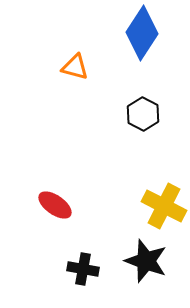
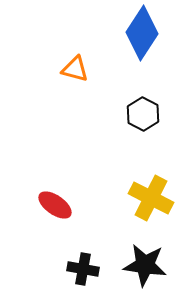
orange triangle: moved 2 px down
yellow cross: moved 13 px left, 8 px up
black star: moved 1 px left, 4 px down; rotated 12 degrees counterclockwise
